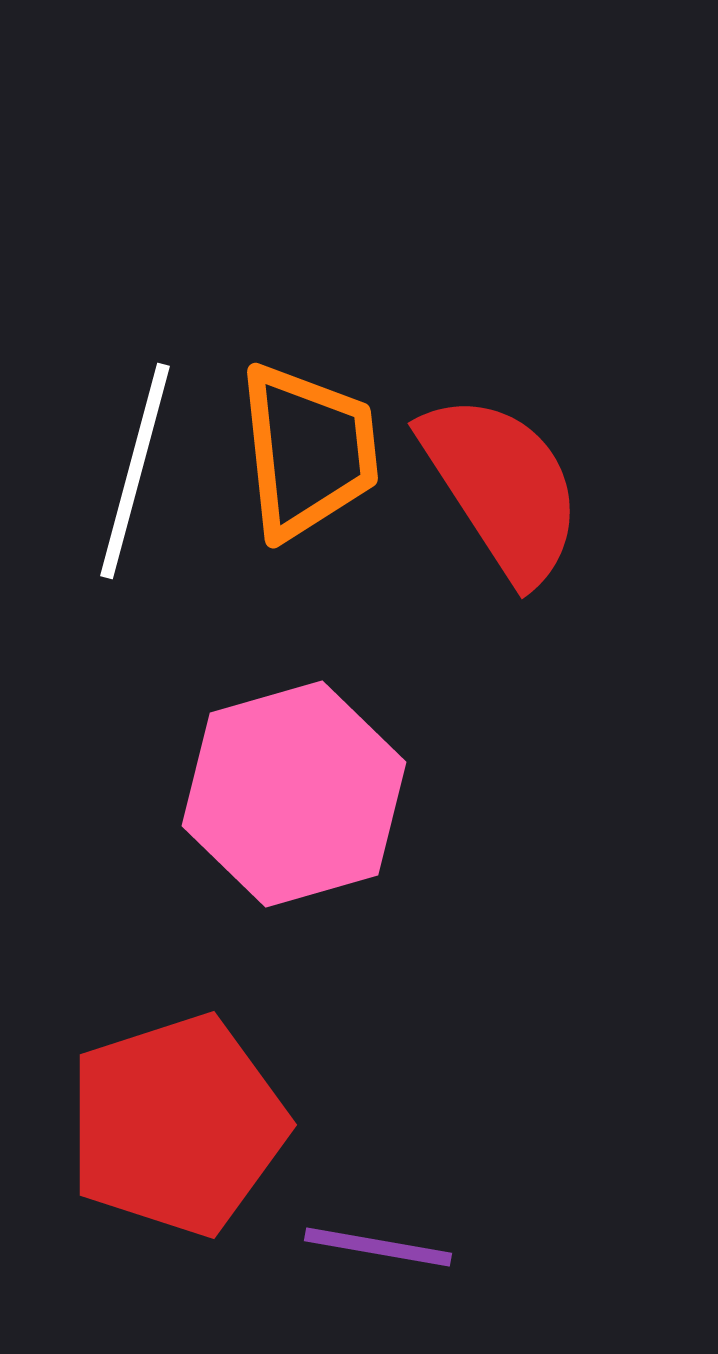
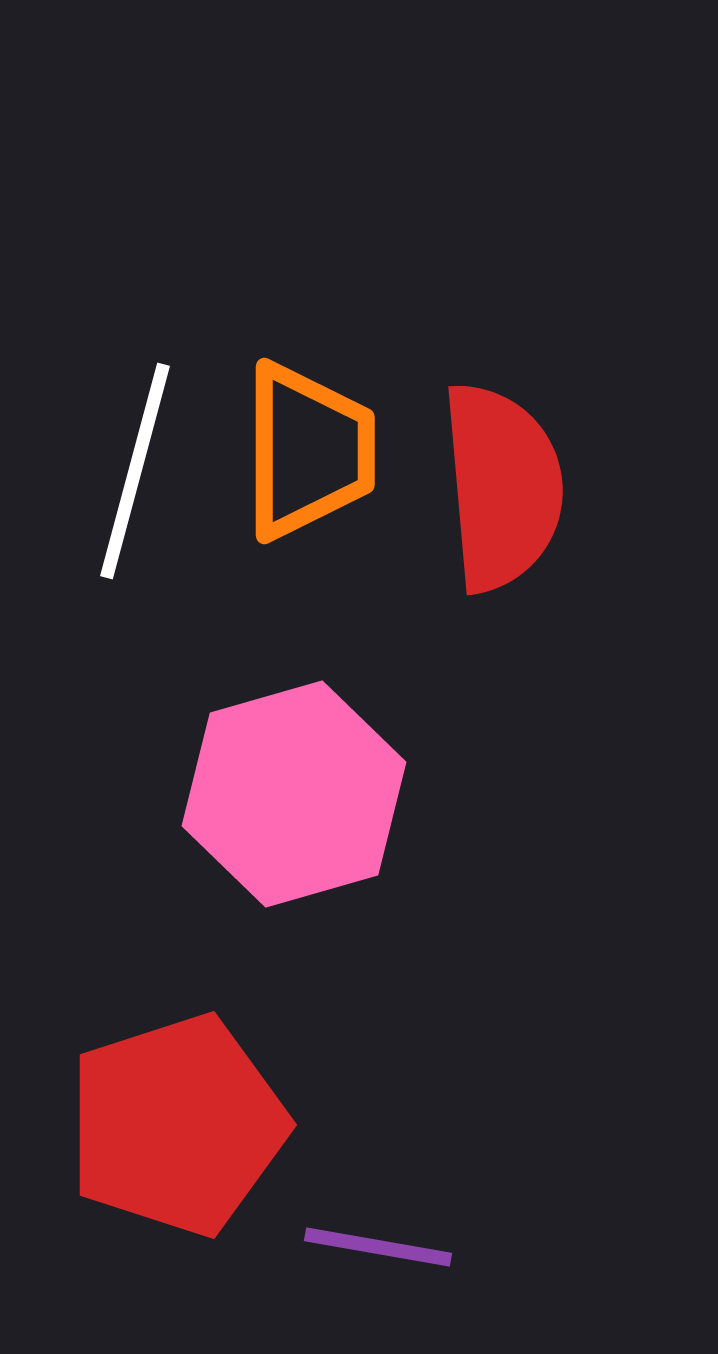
orange trapezoid: rotated 6 degrees clockwise
red semicircle: rotated 28 degrees clockwise
